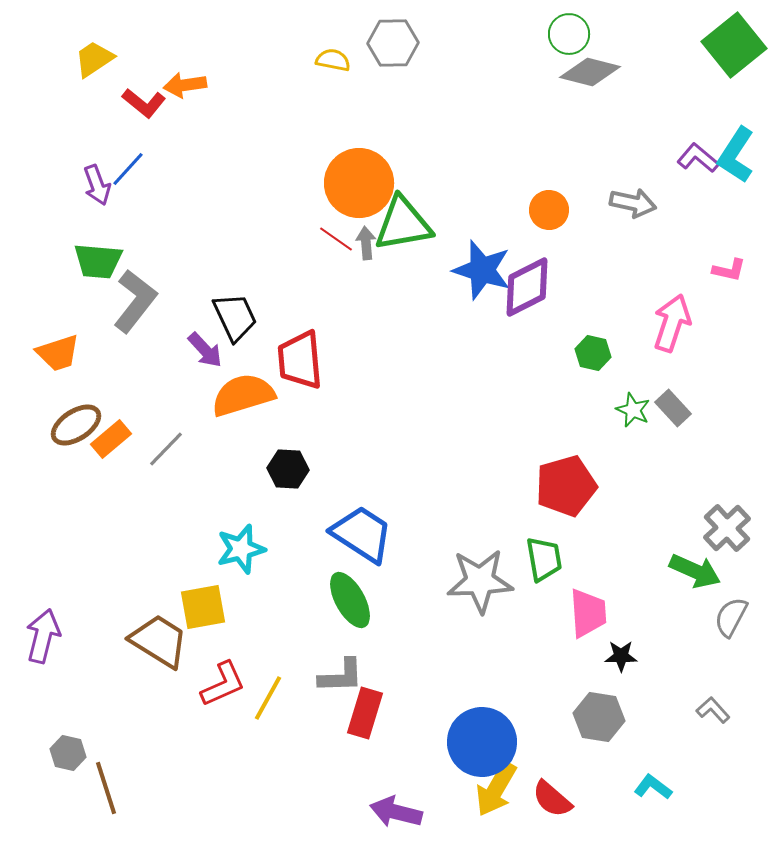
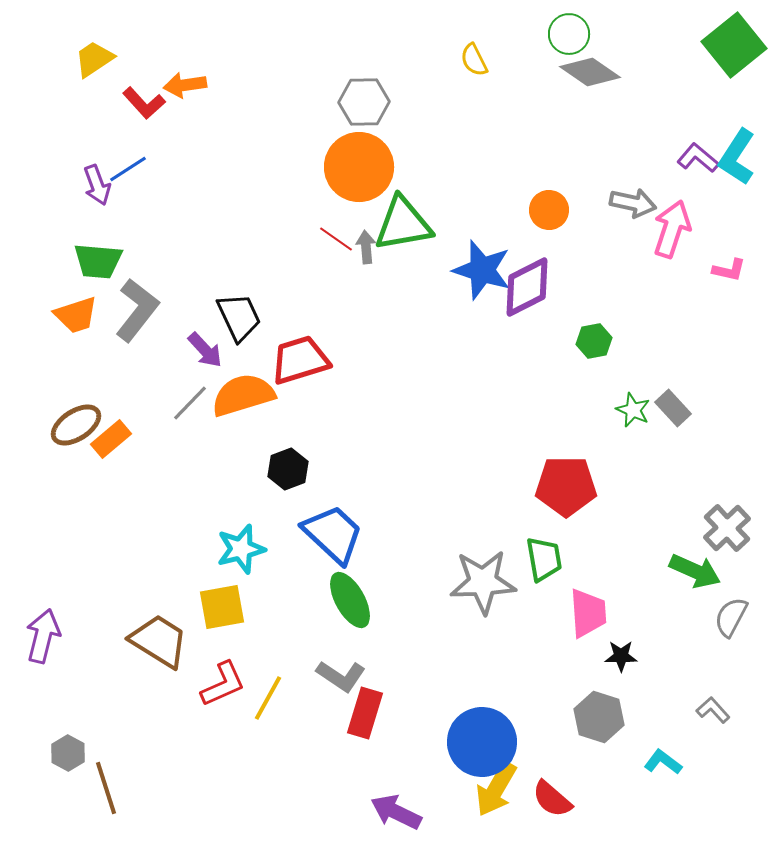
gray hexagon at (393, 43): moved 29 px left, 59 px down
yellow semicircle at (333, 60): moved 141 px right; rotated 128 degrees counterclockwise
gray diamond at (590, 72): rotated 20 degrees clockwise
red L-shape at (144, 103): rotated 9 degrees clockwise
cyan L-shape at (736, 155): moved 1 px right, 2 px down
blue line at (128, 169): rotated 15 degrees clockwise
orange circle at (359, 183): moved 16 px up
gray arrow at (366, 243): moved 4 px down
gray L-shape at (135, 301): moved 2 px right, 9 px down
black trapezoid at (235, 317): moved 4 px right
pink arrow at (672, 323): moved 94 px up
orange trapezoid at (58, 353): moved 18 px right, 38 px up
green hexagon at (593, 353): moved 1 px right, 12 px up; rotated 24 degrees counterclockwise
red trapezoid at (300, 360): rotated 78 degrees clockwise
gray line at (166, 449): moved 24 px right, 46 px up
black hexagon at (288, 469): rotated 24 degrees counterclockwise
red pentagon at (566, 486): rotated 16 degrees clockwise
blue trapezoid at (362, 534): moved 29 px left; rotated 10 degrees clockwise
gray star at (480, 581): moved 3 px right, 1 px down
yellow square at (203, 607): moved 19 px right
gray L-shape at (341, 676): rotated 36 degrees clockwise
gray hexagon at (599, 717): rotated 9 degrees clockwise
gray hexagon at (68, 753): rotated 16 degrees clockwise
cyan L-shape at (653, 787): moved 10 px right, 25 px up
purple arrow at (396, 812): rotated 12 degrees clockwise
